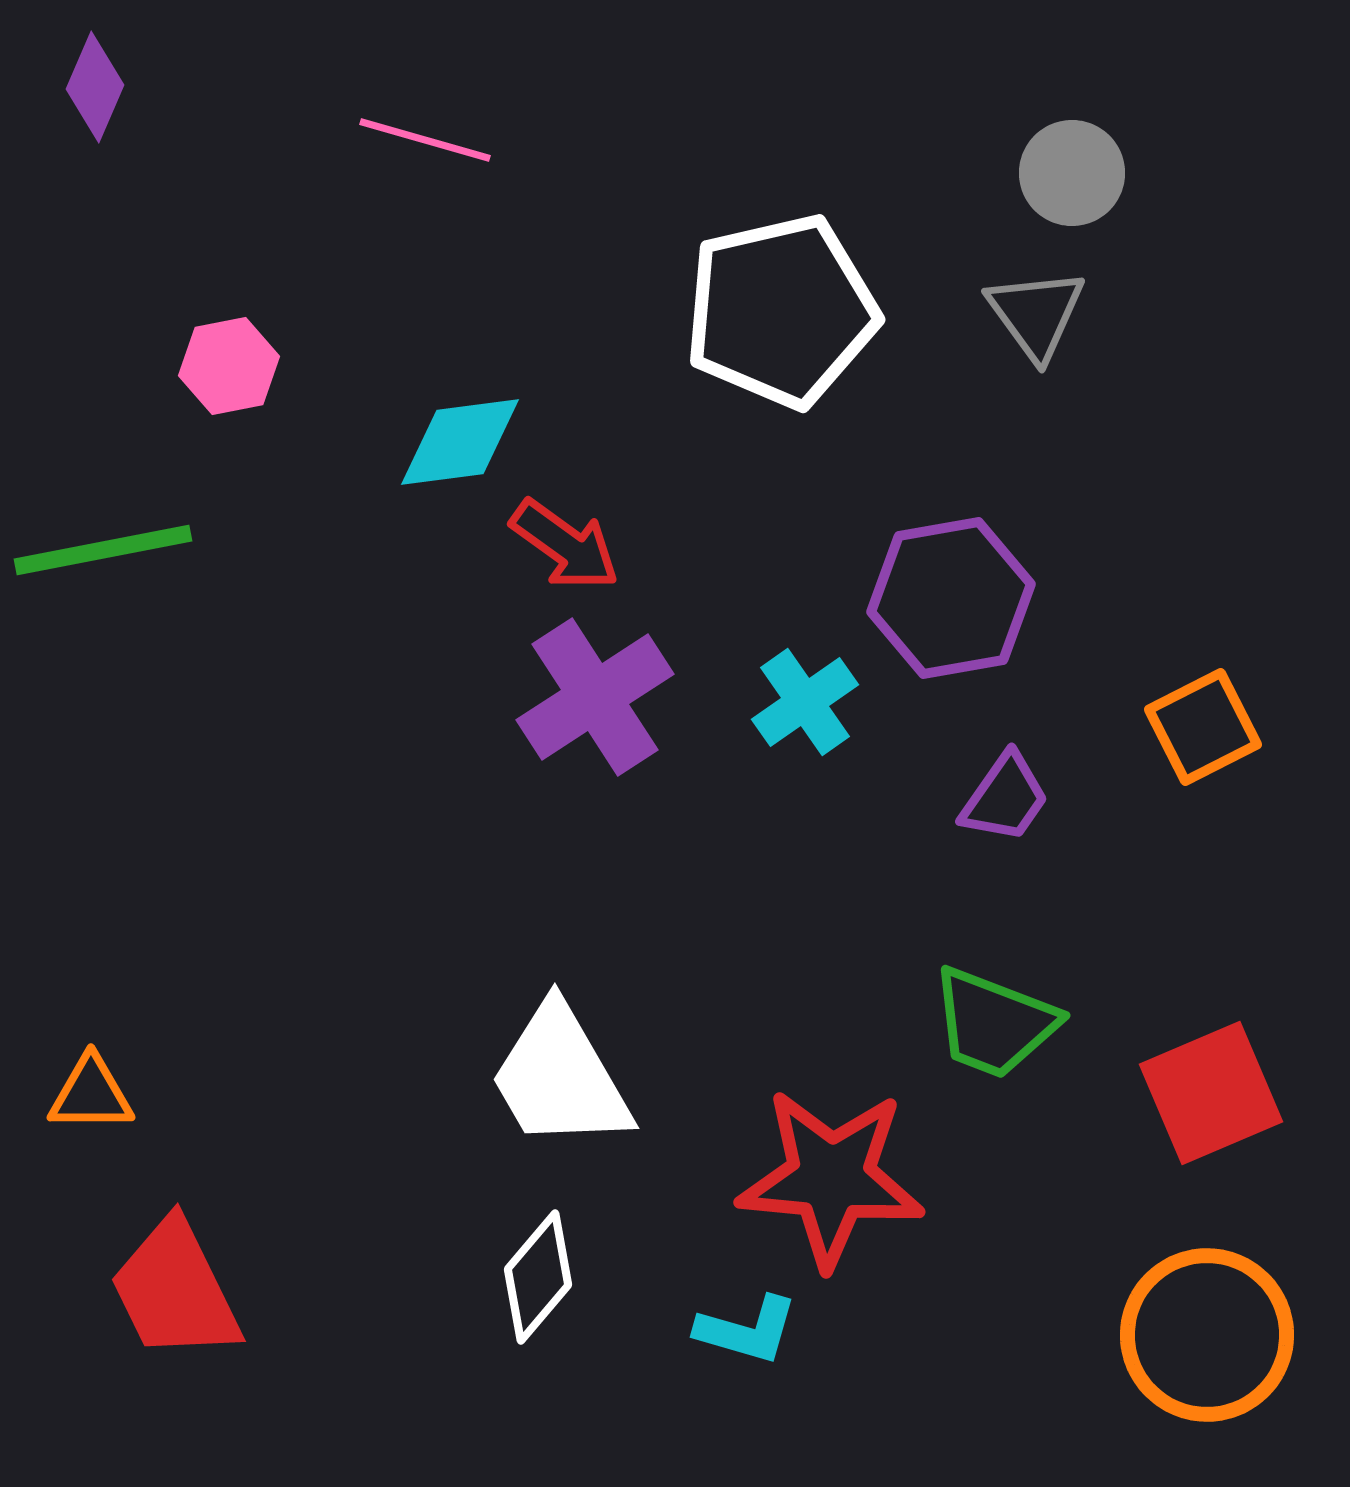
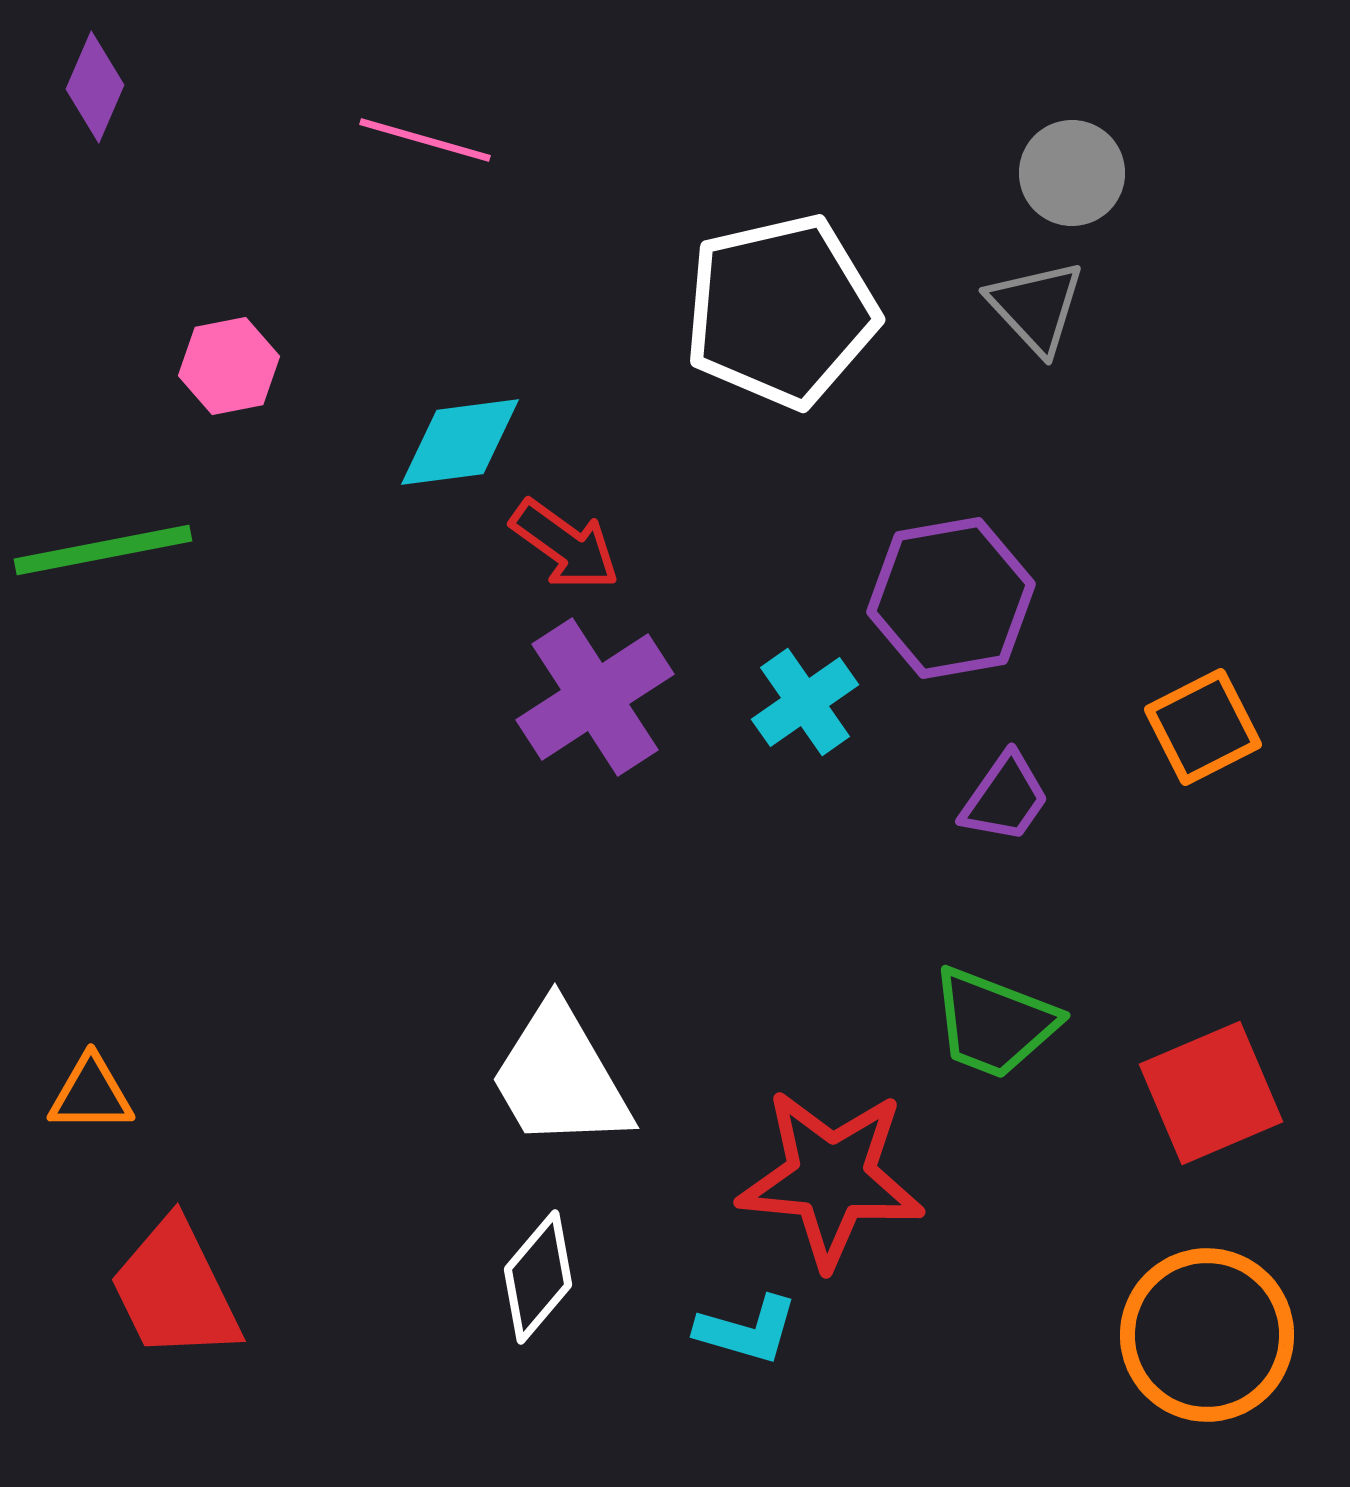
gray triangle: moved 7 px up; rotated 7 degrees counterclockwise
